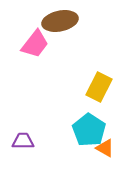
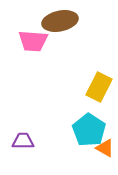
pink trapezoid: moved 2 px left, 3 px up; rotated 56 degrees clockwise
